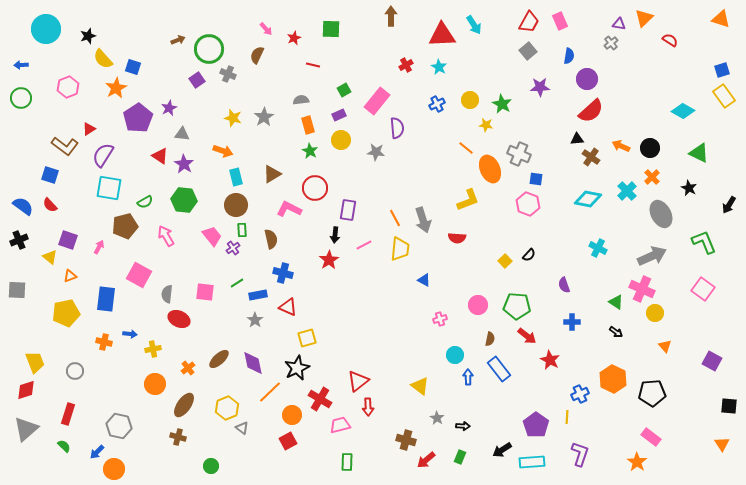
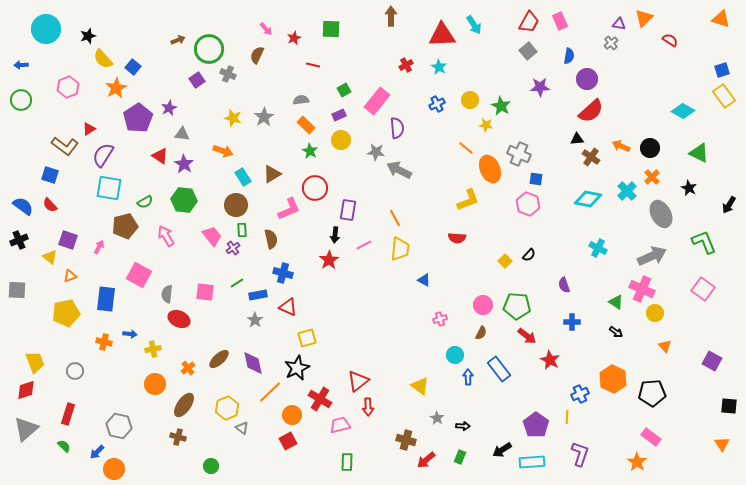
blue square at (133, 67): rotated 21 degrees clockwise
green circle at (21, 98): moved 2 px down
green star at (502, 104): moved 1 px left, 2 px down
orange rectangle at (308, 125): moved 2 px left; rotated 30 degrees counterclockwise
cyan rectangle at (236, 177): moved 7 px right; rotated 18 degrees counterclockwise
pink L-shape at (289, 209): rotated 130 degrees clockwise
gray arrow at (423, 220): moved 24 px left, 50 px up; rotated 135 degrees clockwise
pink circle at (478, 305): moved 5 px right
brown semicircle at (490, 339): moved 9 px left, 6 px up; rotated 16 degrees clockwise
